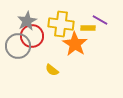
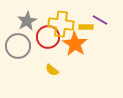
yellow rectangle: moved 2 px left, 1 px up
red circle: moved 16 px right, 1 px down
